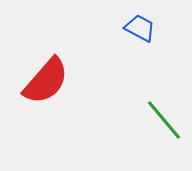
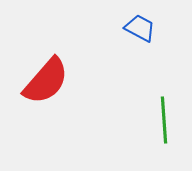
green line: rotated 36 degrees clockwise
